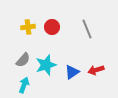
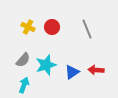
yellow cross: rotated 32 degrees clockwise
red arrow: rotated 21 degrees clockwise
